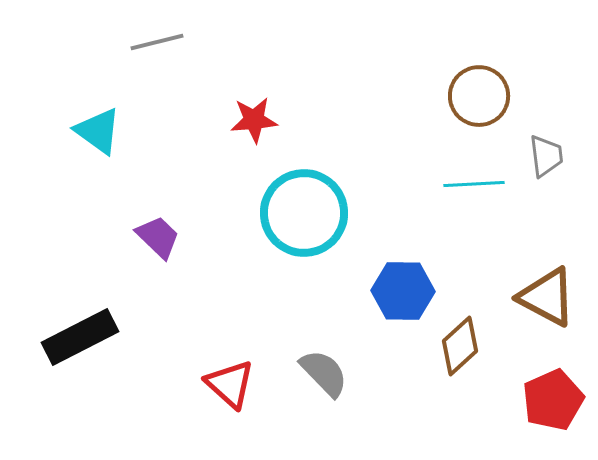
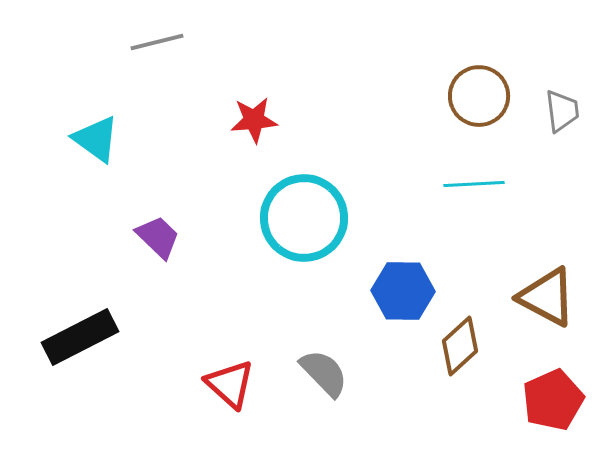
cyan triangle: moved 2 px left, 8 px down
gray trapezoid: moved 16 px right, 45 px up
cyan circle: moved 5 px down
